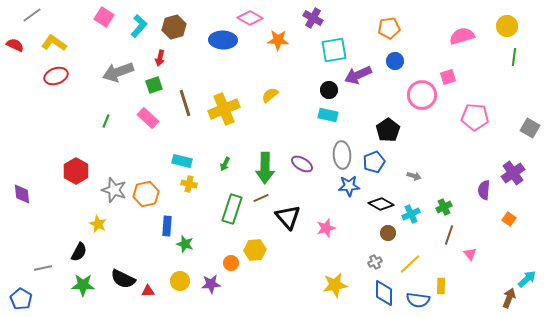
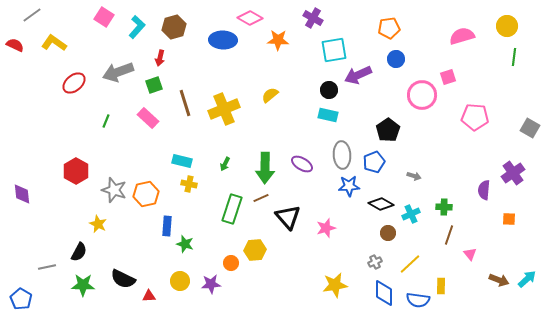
cyan L-shape at (139, 26): moved 2 px left, 1 px down
blue circle at (395, 61): moved 1 px right, 2 px up
red ellipse at (56, 76): moved 18 px right, 7 px down; rotated 20 degrees counterclockwise
green cross at (444, 207): rotated 28 degrees clockwise
orange square at (509, 219): rotated 32 degrees counterclockwise
gray line at (43, 268): moved 4 px right, 1 px up
red triangle at (148, 291): moved 1 px right, 5 px down
brown arrow at (509, 298): moved 10 px left, 18 px up; rotated 90 degrees clockwise
